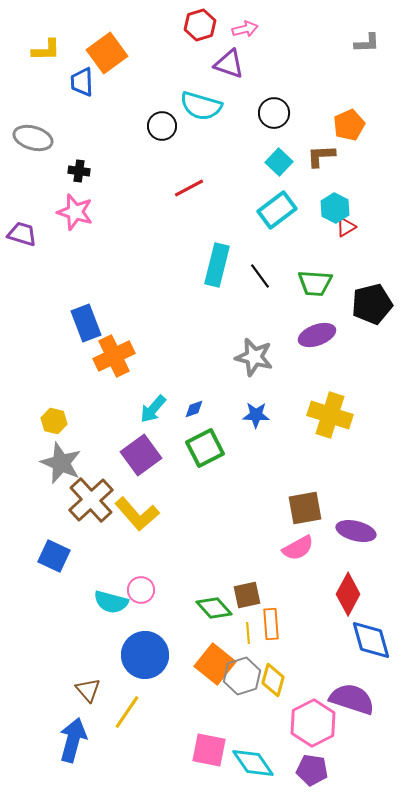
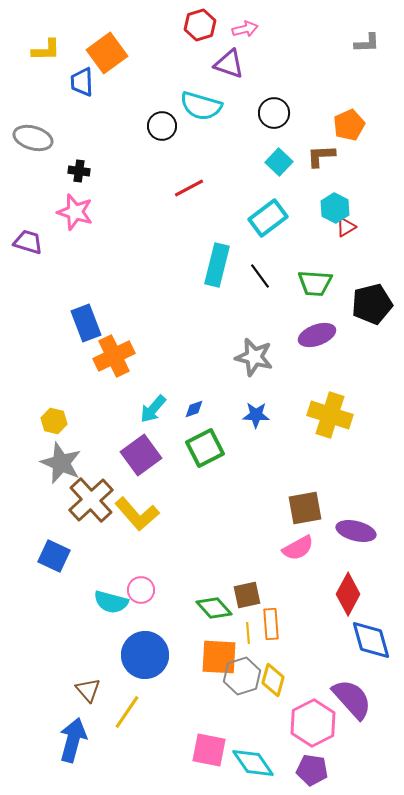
cyan rectangle at (277, 210): moved 9 px left, 8 px down
purple trapezoid at (22, 234): moved 6 px right, 8 px down
orange square at (215, 664): moved 4 px right, 7 px up; rotated 36 degrees counterclockwise
purple semicircle at (352, 699): rotated 30 degrees clockwise
